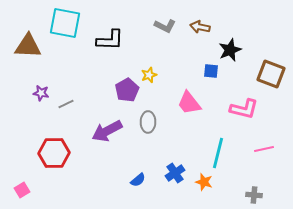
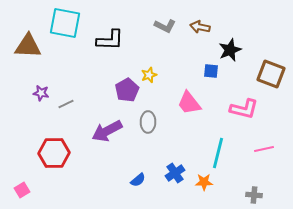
orange star: rotated 18 degrees counterclockwise
